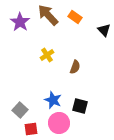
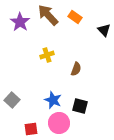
yellow cross: rotated 16 degrees clockwise
brown semicircle: moved 1 px right, 2 px down
gray square: moved 8 px left, 10 px up
